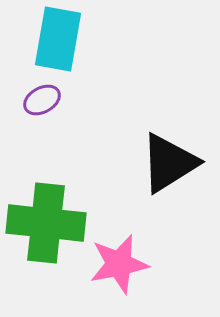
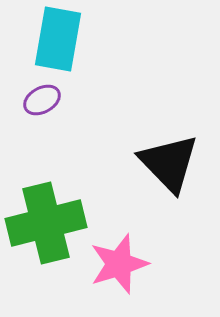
black triangle: rotated 42 degrees counterclockwise
green cross: rotated 20 degrees counterclockwise
pink star: rotated 6 degrees counterclockwise
